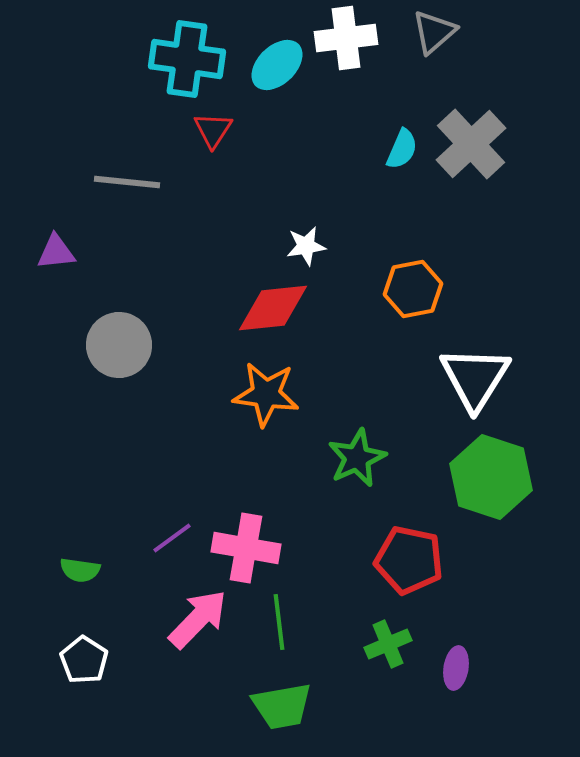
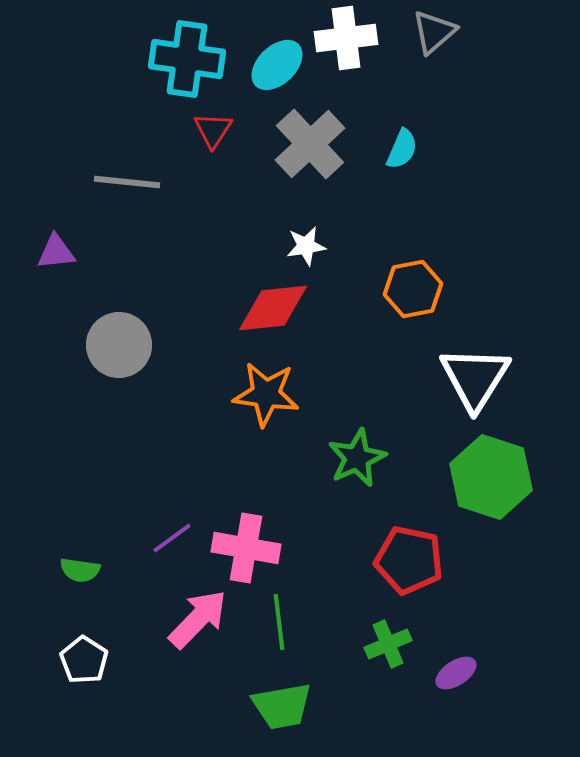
gray cross: moved 161 px left
purple ellipse: moved 5 px down; rotated 48 degrees clockwise
